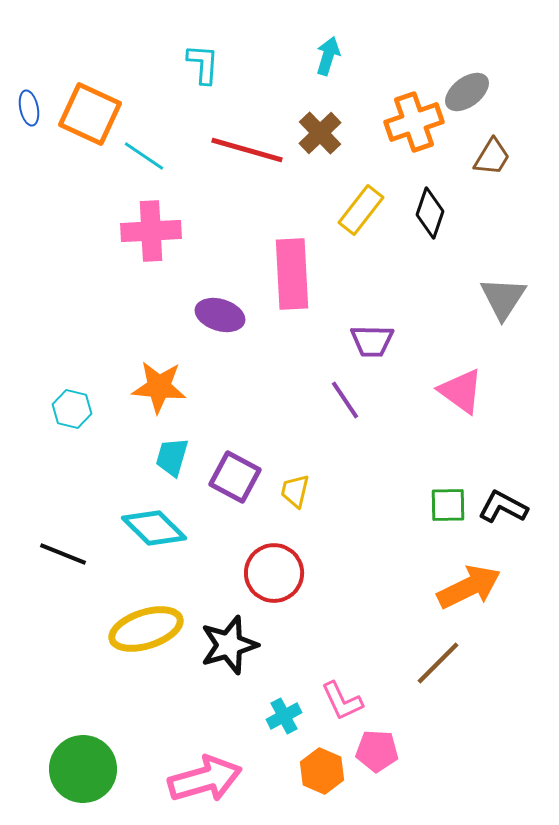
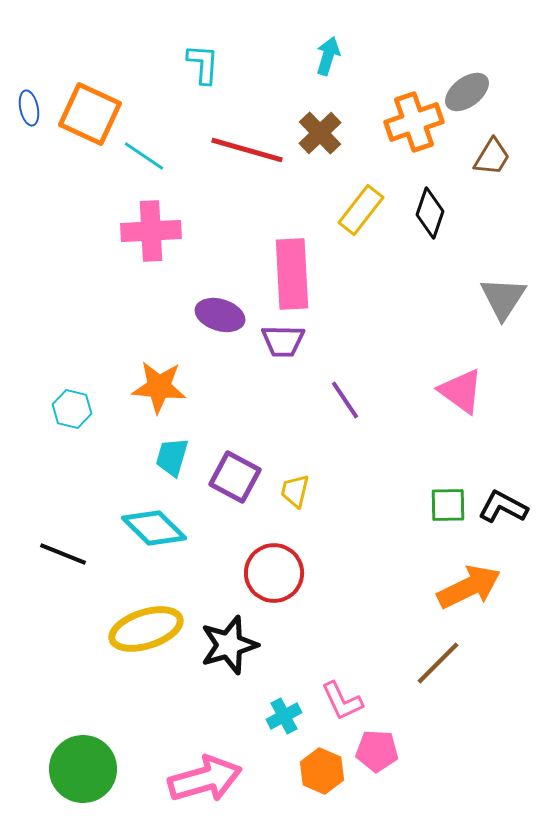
purple trapezoid: moved 89 px left
